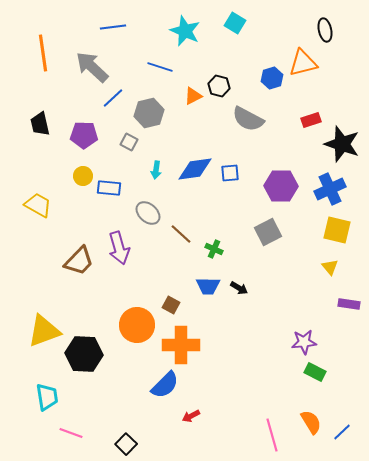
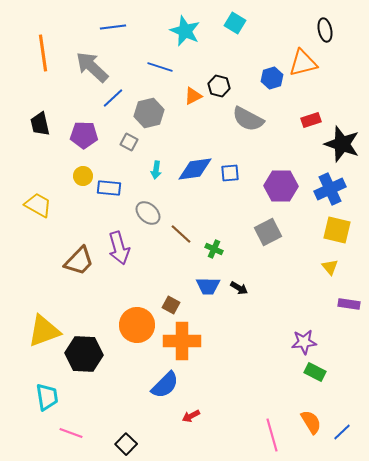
orange cross at (181, 345): moved 1 px right, 4 px up
